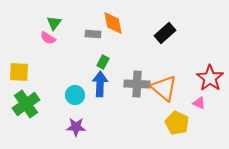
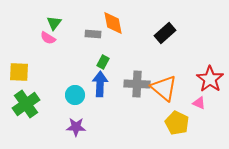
red star: moved 1 px down
